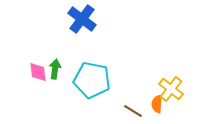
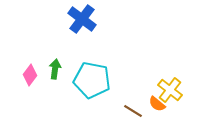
pink diamond: moved 8 px left, 3 px down; rotated 45 degrees clockwise
yellow cross: moved 1 px left, 1 px down
orange semicircle: rotated 54 degrees counterclockwise
